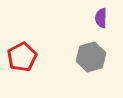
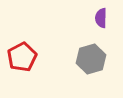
gray hexagon: moved 2 px down
